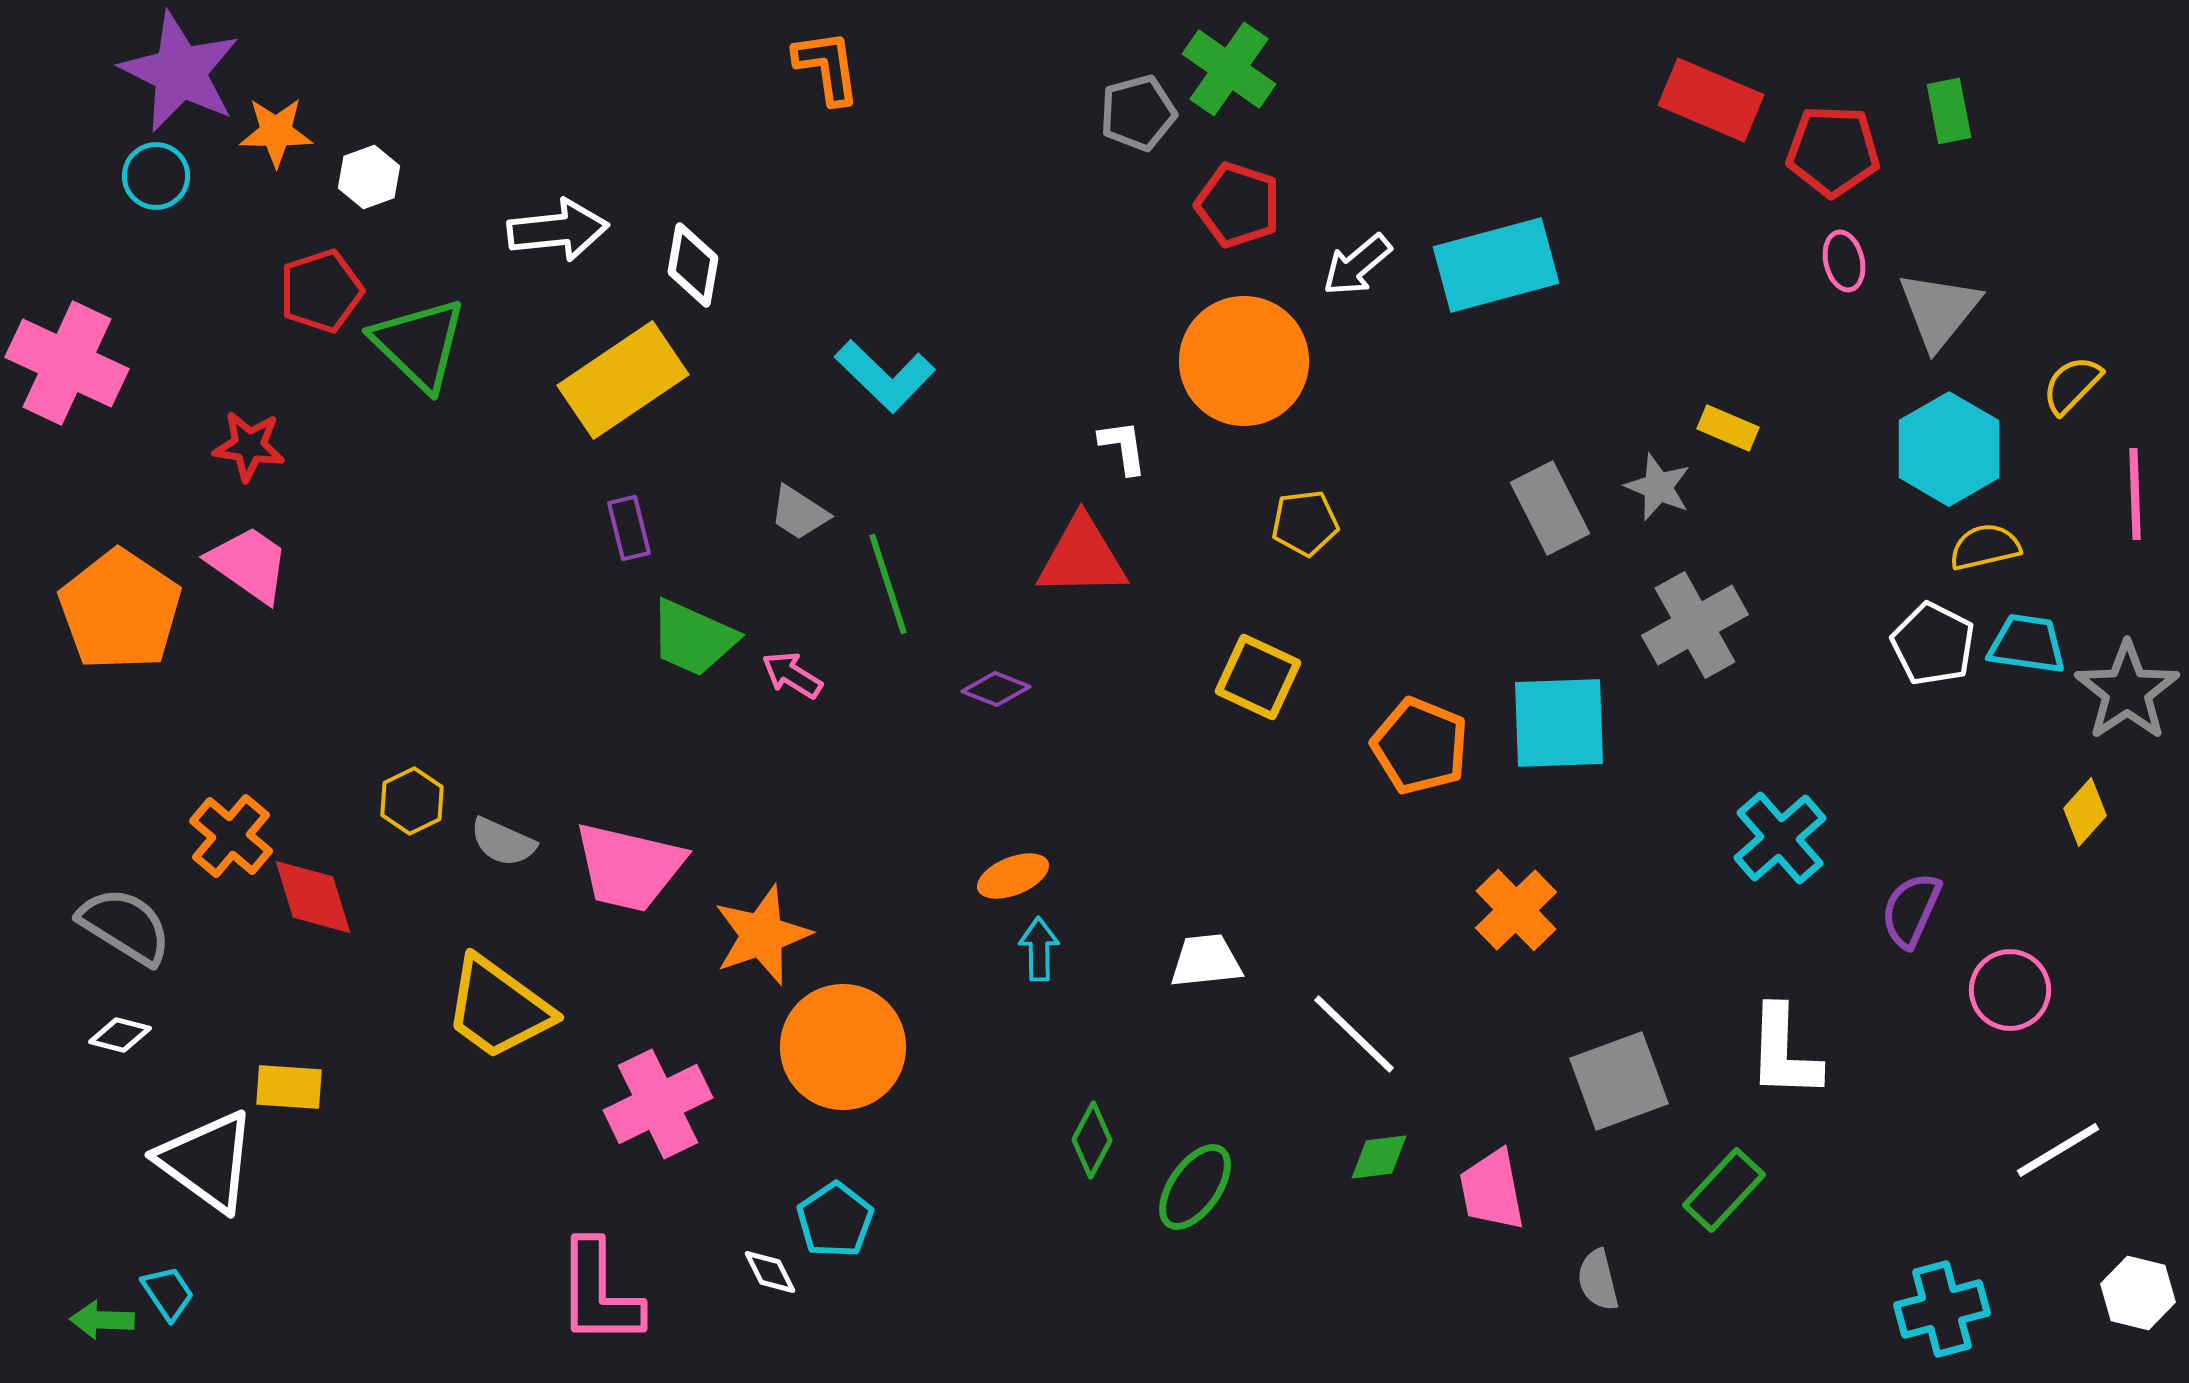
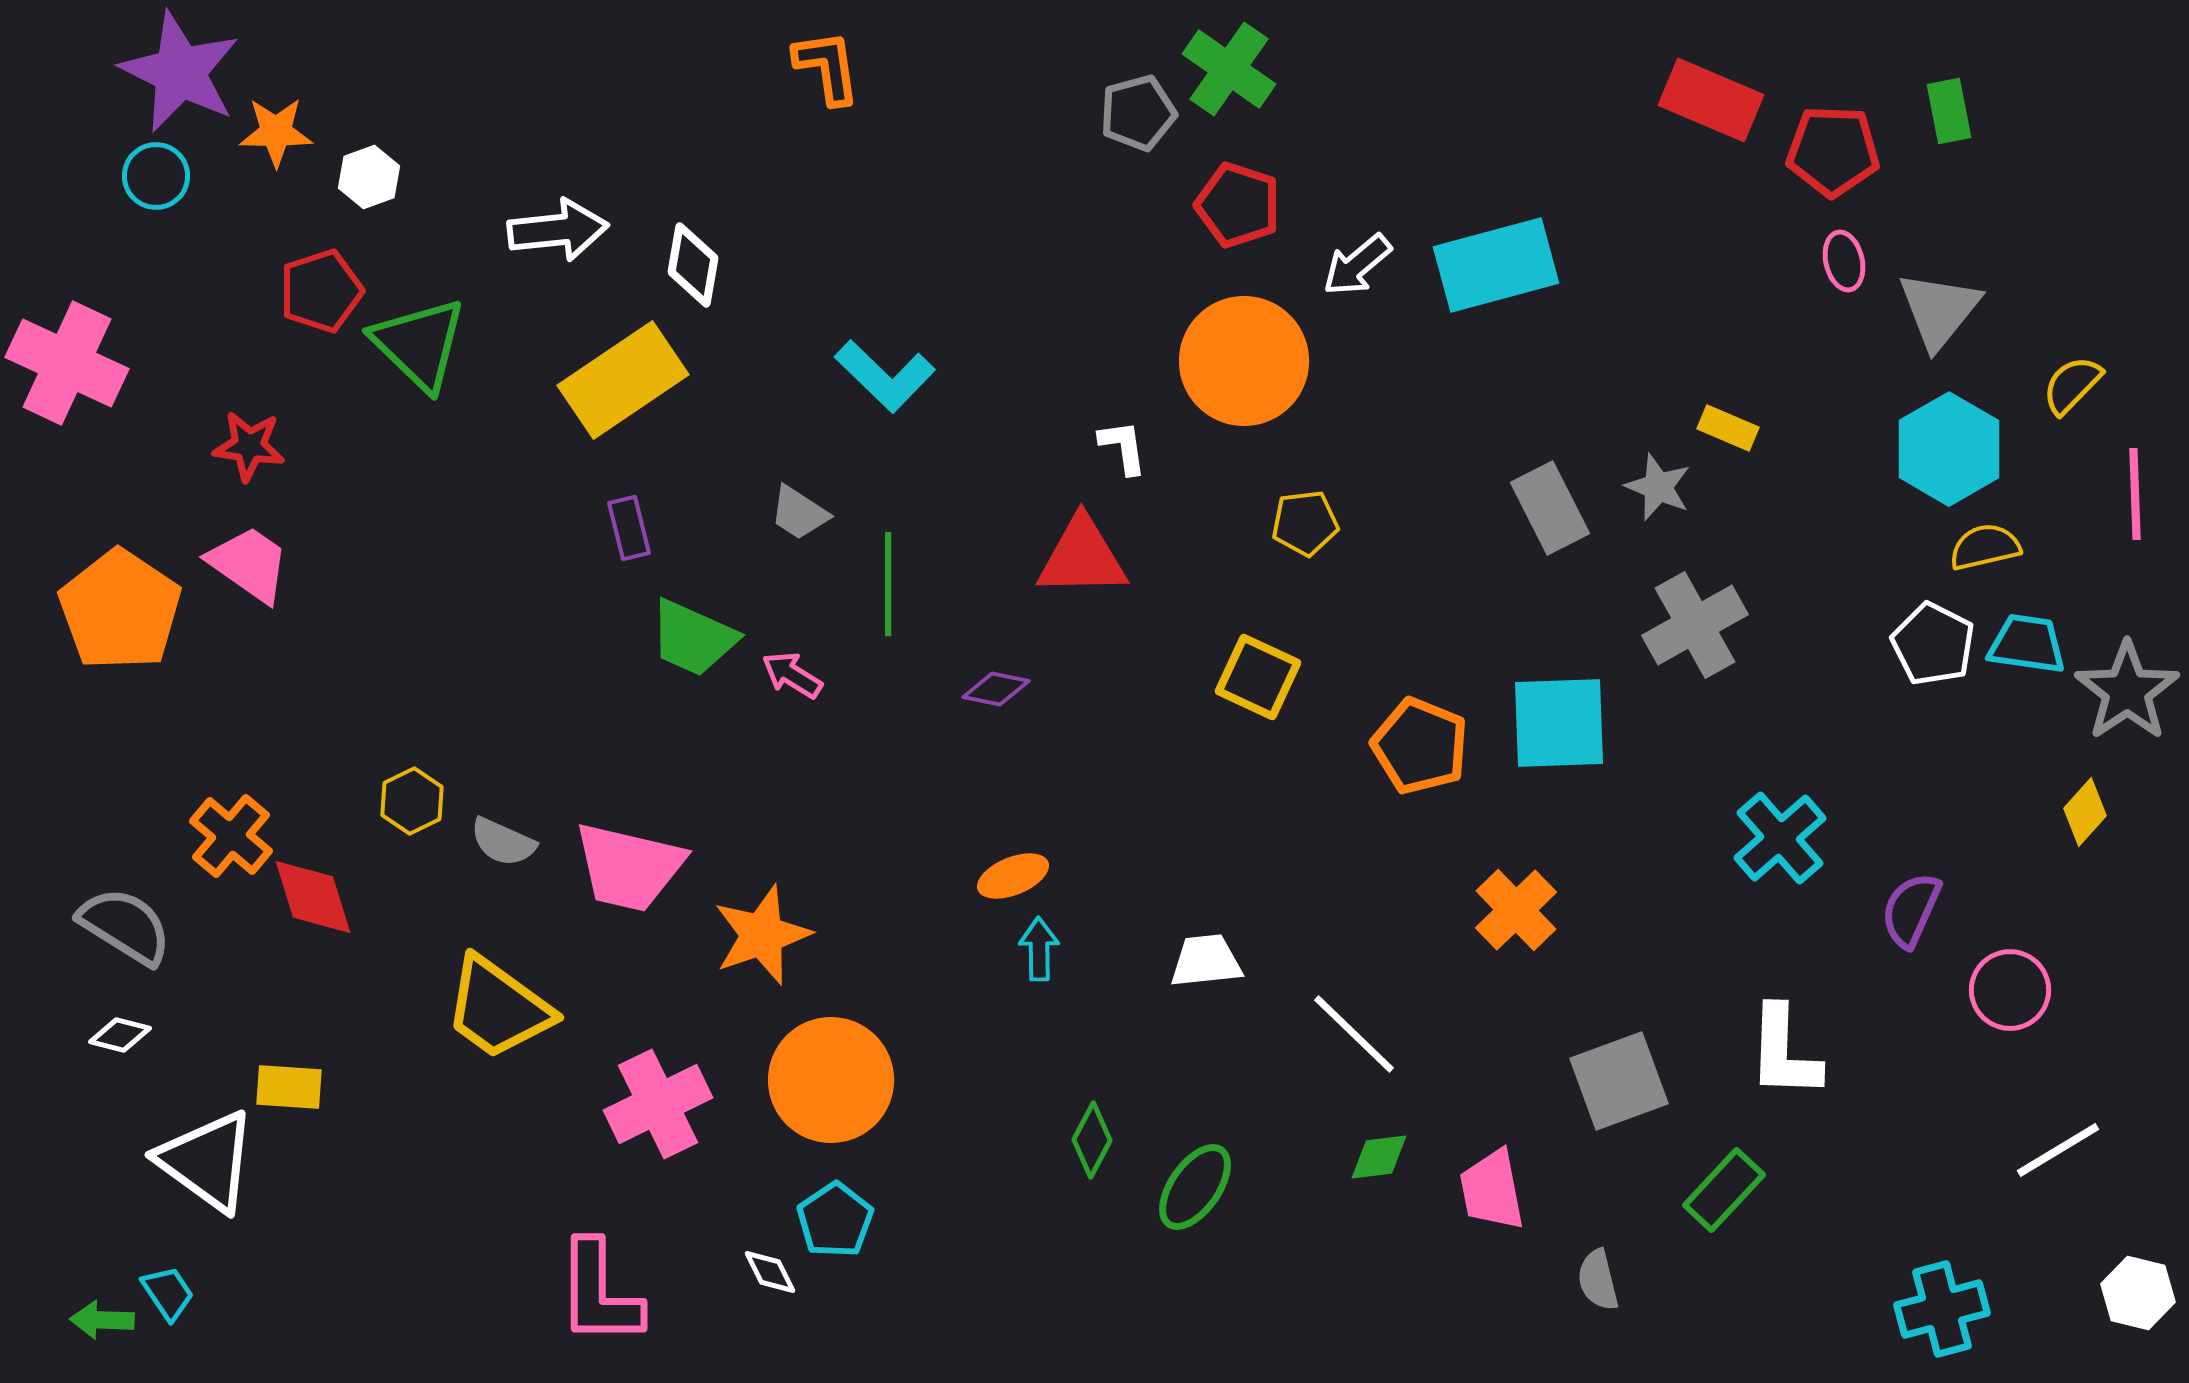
green line at (888, 584): rotated 18 degrees clockwise
purple diamond at (996, 689): rotated 10 degrees counterclockwise
orange circle at (843, 1047): moved 12 px left, 33 px down
